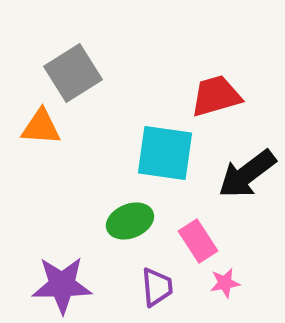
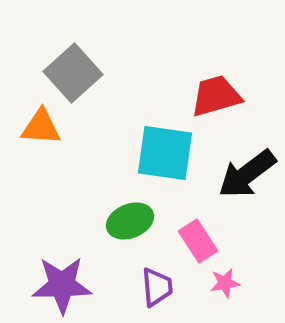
gray square: rotated 10 degrees counterclockwise
